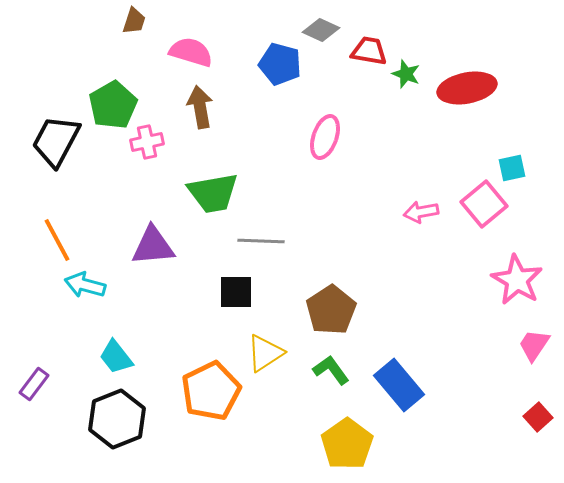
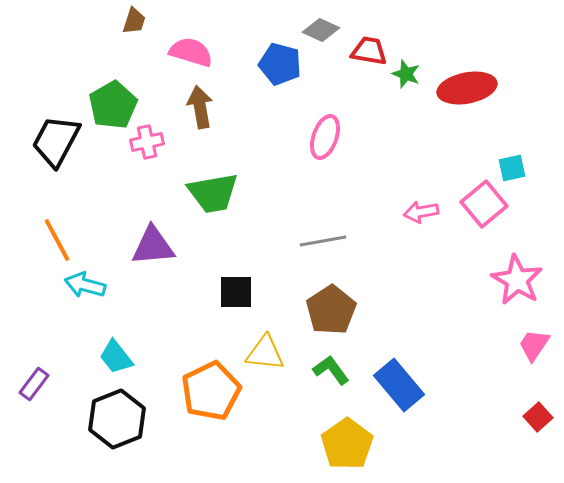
gray line: moved 62 px right; rotated 12 degrees counterclockwise
yellow triangle: rotated 39 degrees clockwise
